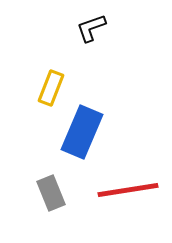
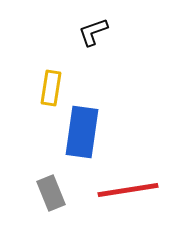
black L-shape: moved 2 px right, 4 px down
yellow rectangle: rotated 12 degrees counterclockwise
blue rectangle: rotated 15 degrees counterclockwise
